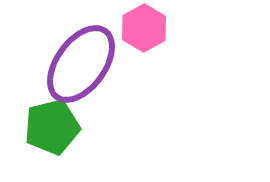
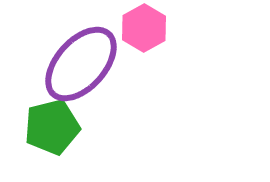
purple ellipse: rotated 6 degrees clockwise
